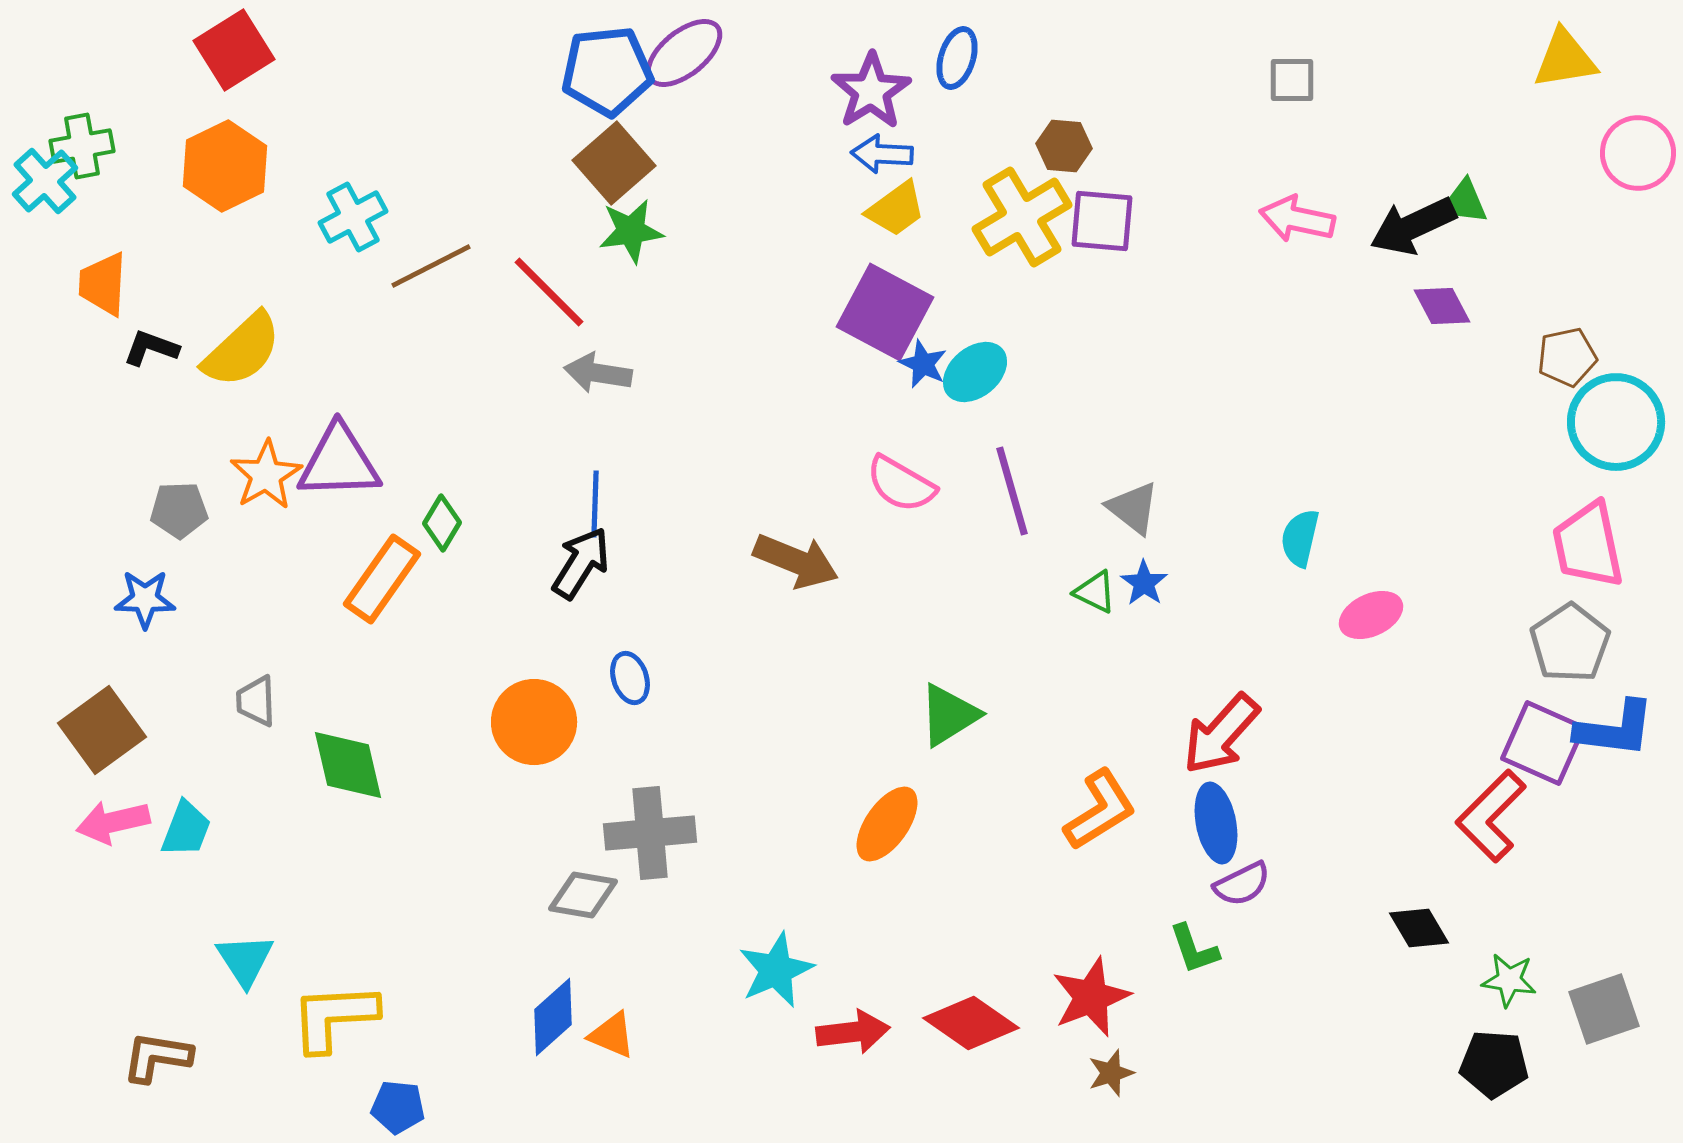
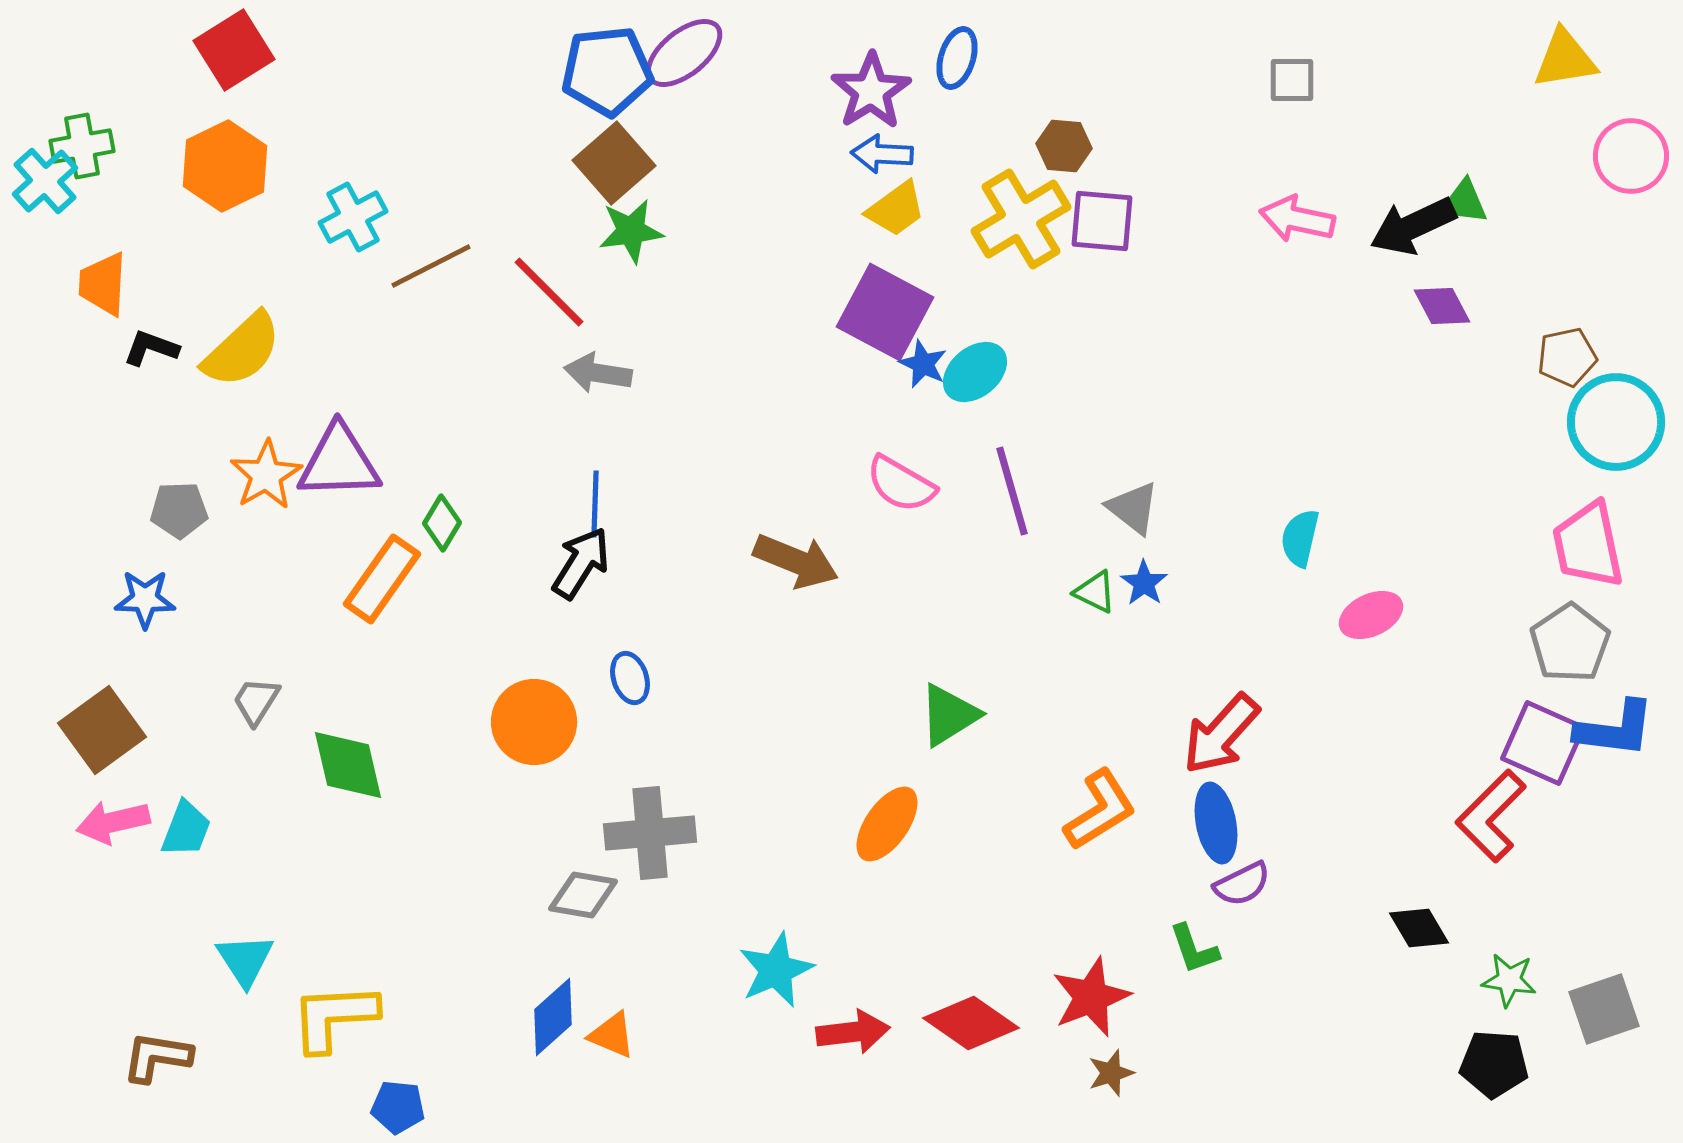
pink circle at (1638, 153): moved 7 px left, 3 px down
yellow cross at (1022, 217): moved 1 px left, 2 px down
gray trapezoid at (256, 701): rotated 34 degrees clockwise
